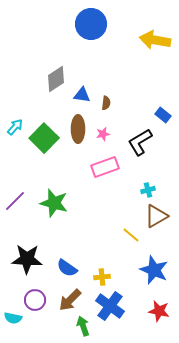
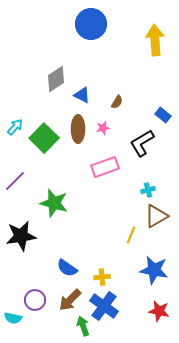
yellow arrow: rotated 76 degrees clockwise
blue triangle: rotated 18 degrees clockwise
brown semicircle: moved 11 px right, 1 px up; rotated 24 degrees clockwise
pink star: moved 6 px up
black L-shape: moved 2 px right, 1 px down
purple line: moved 20 px up
yellow line: rotated 72 degrees clockwise
black star: moved 6 px left, 23 px up; rotated 12 degrees counterclockwise
blue star: rotated 12 degrees counterclockwise
blue cross: moved 6 px left
